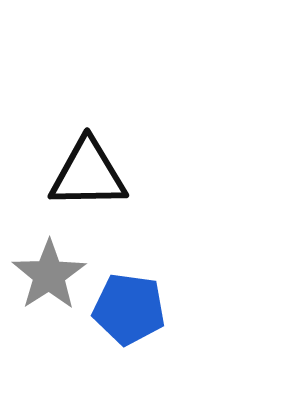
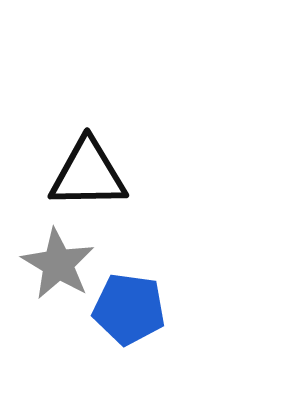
gray star: moved 9 px right, 11 px up; rotated 8 degrees counterclockwise
